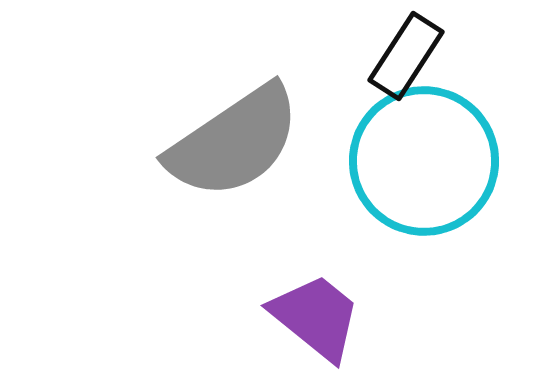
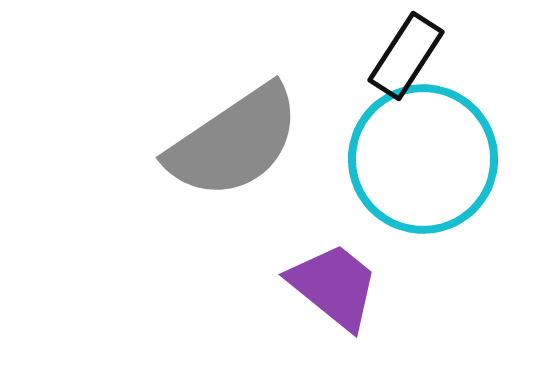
cyan circle: moved 1 px left, 2 px up
purple trapezoid: moved 18 px right, 31 px up
